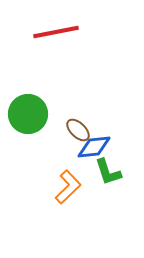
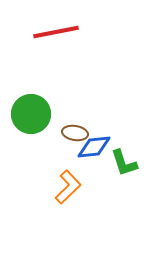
green circle: moved 3 px right
brown ellipse: moved 3 px left, 3 px down; rotated 35 degrees counterclockwise
green L-shape: moved 16 px right, 9 px up
